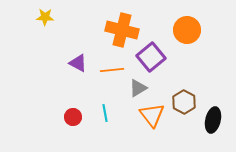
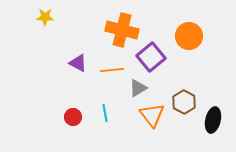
orange circle: moved 2 px right, 6 px down
